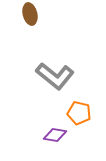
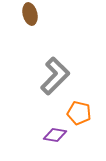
gray L-shape: rotated 84 degrees counterclockwise
